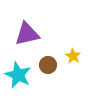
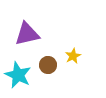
yellow star: rotated 14 degrees clockwise
